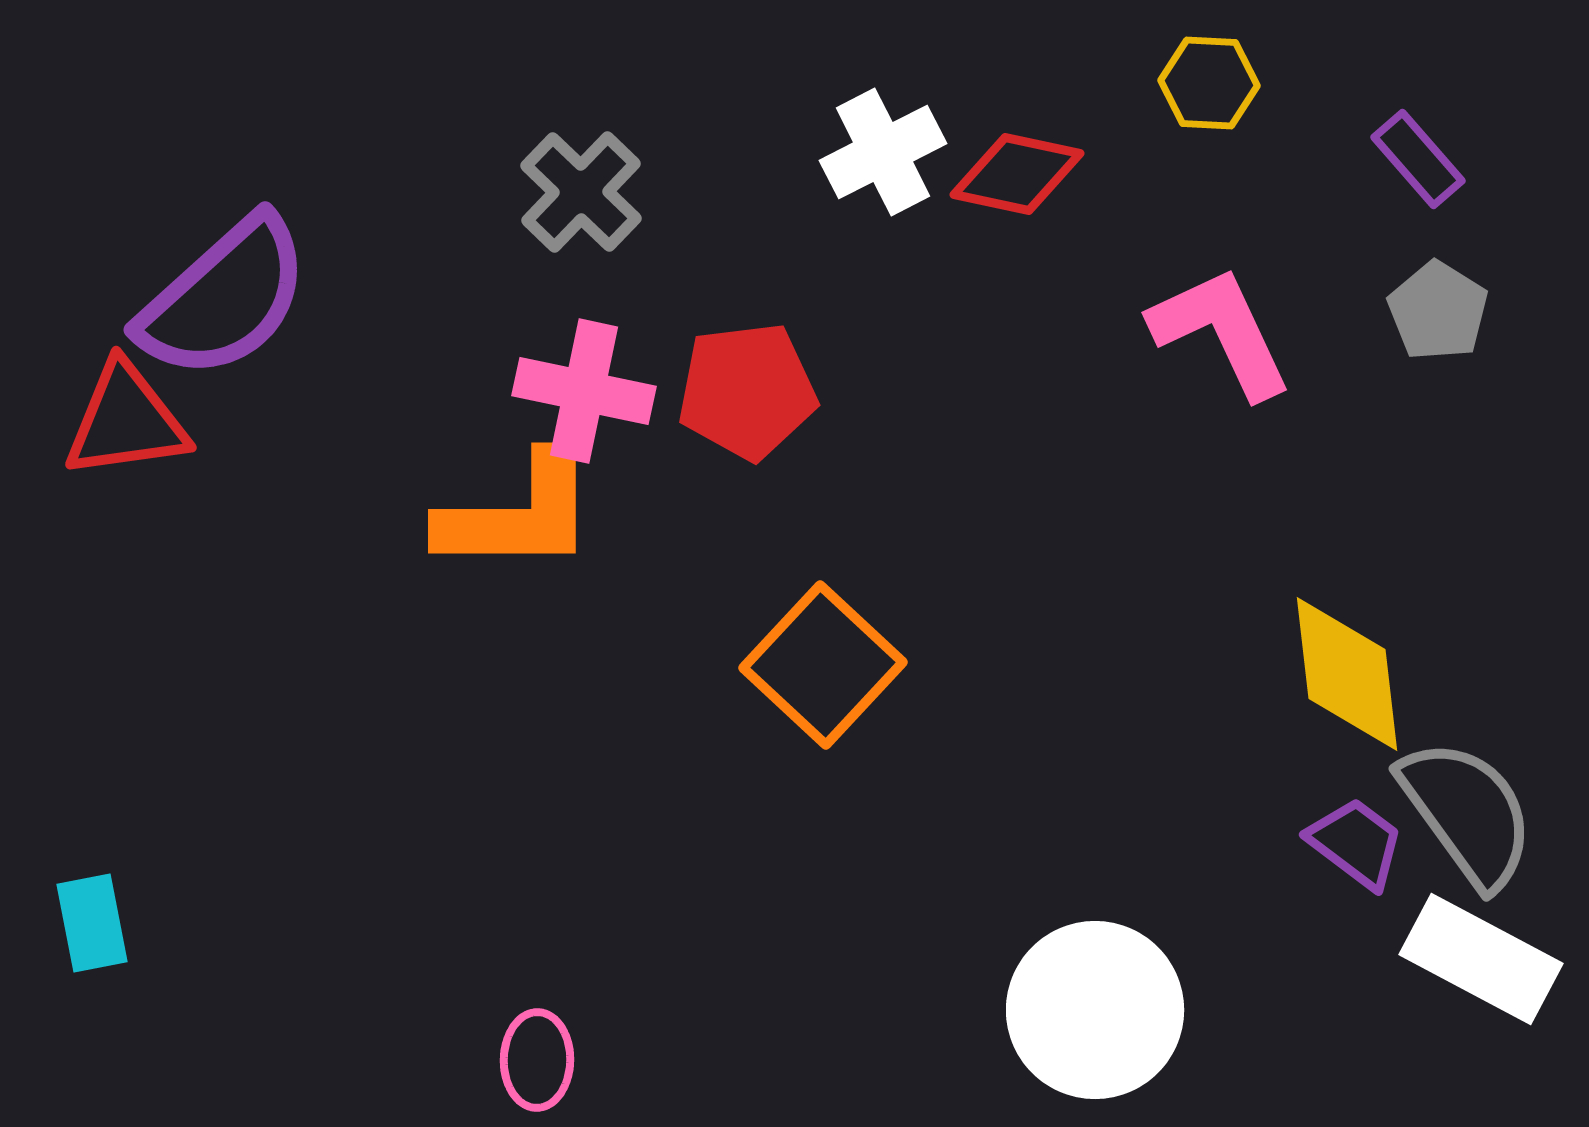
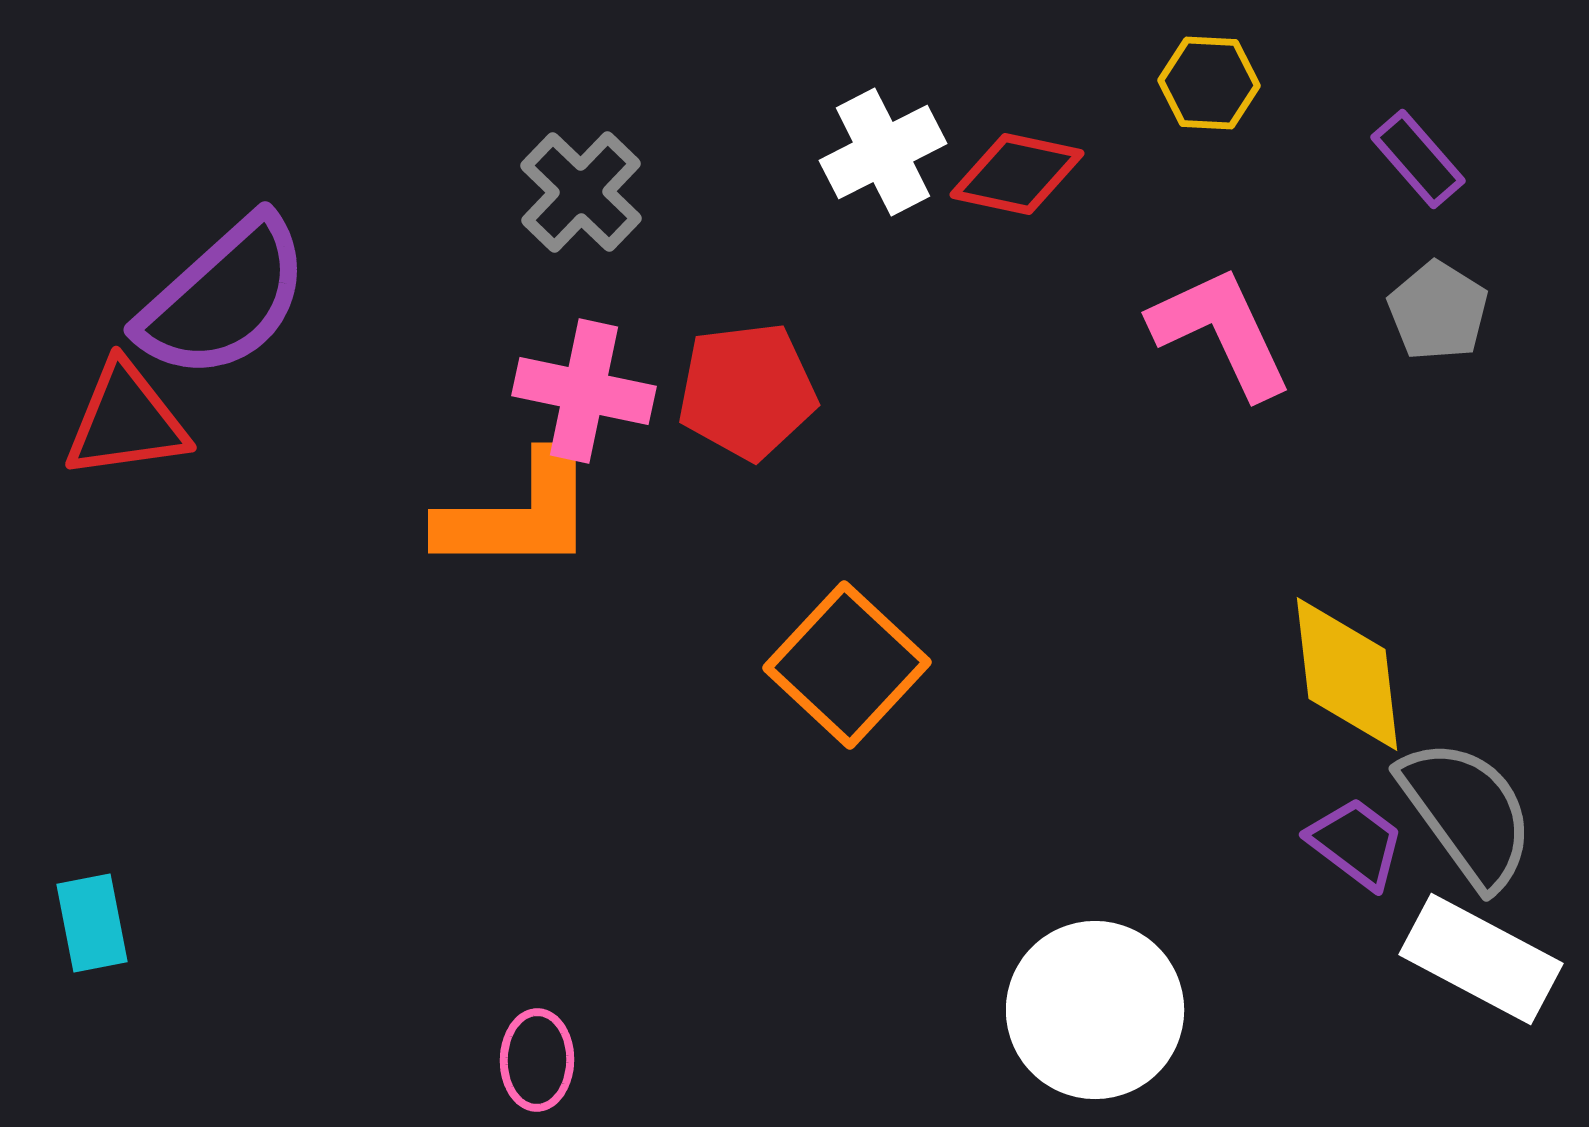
orange square: moved 24 px right
